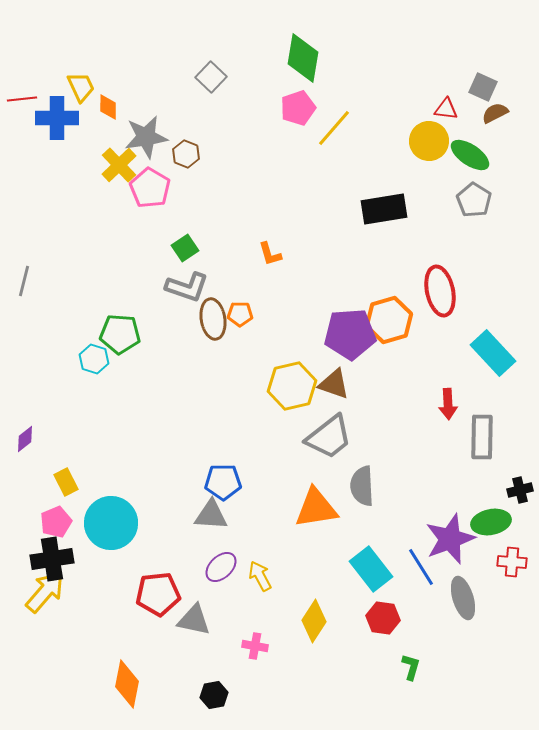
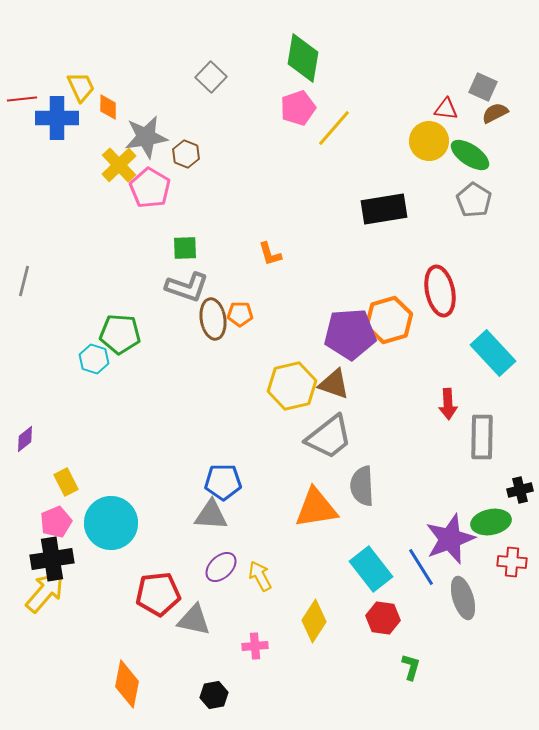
green square at (185, 248): rotated 32 degrees clockwise
pink cross at (255, 646): rotated 15 degrees counterclockwise
